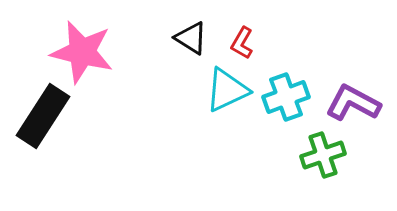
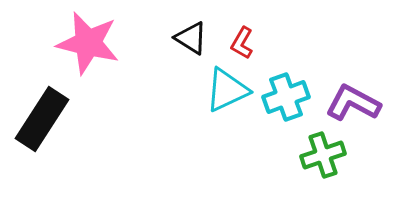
pink star: moved 6 px right, 9 px up
black rectangle: moved 1 px left, 3 px down
